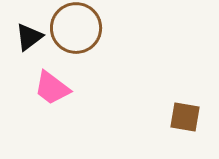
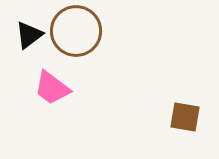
brown circle: moved 3 px down
black triangle: moved 2 px up
